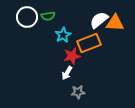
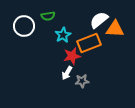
white circle: moved 3 px left, 9 px down
orange triangle: moved 6 px down
gray star: moved 4 px right, 11 px up
